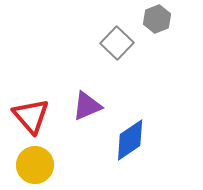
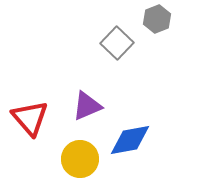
red triangle: moved 1 px left, 2 px down
blue diamond: rotated 24 degrees clockwise
yellow circle: moved 45 px right, 6 px up
